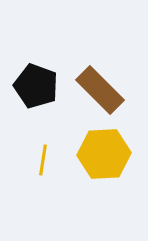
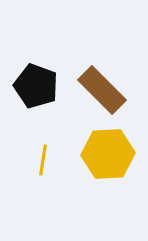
brown rectangle: moved 2 px right
yellow hexagon: moved 4 px right
